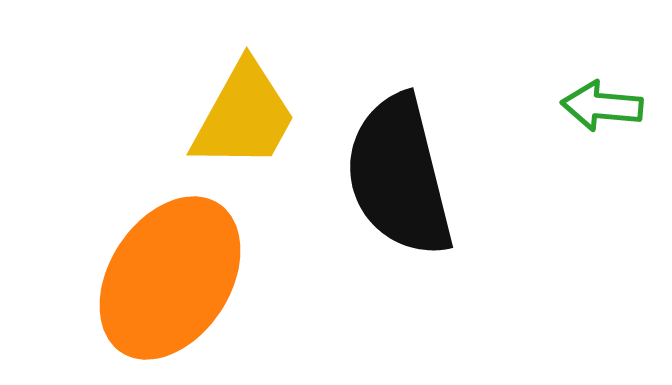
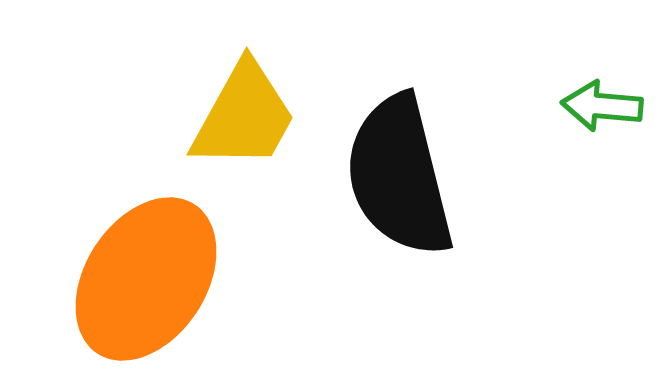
orange ellipse: moved 24 px left, 1 px down
